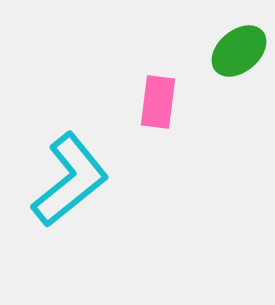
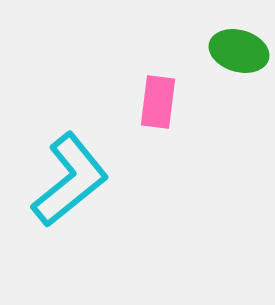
green ellipse: rotated 56 degrees clockwise
